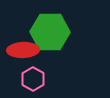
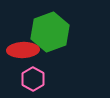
green hexagon: rotated 21 degrees counterclockwise
